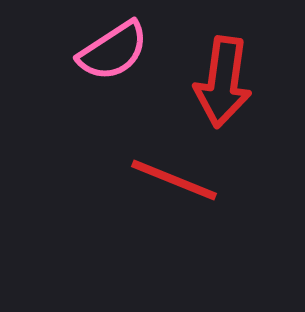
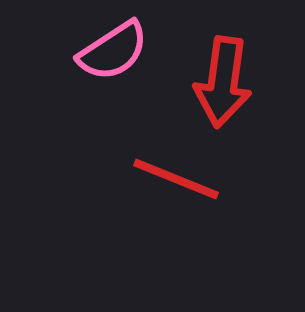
red line: moved 2 px right, 1 px up
